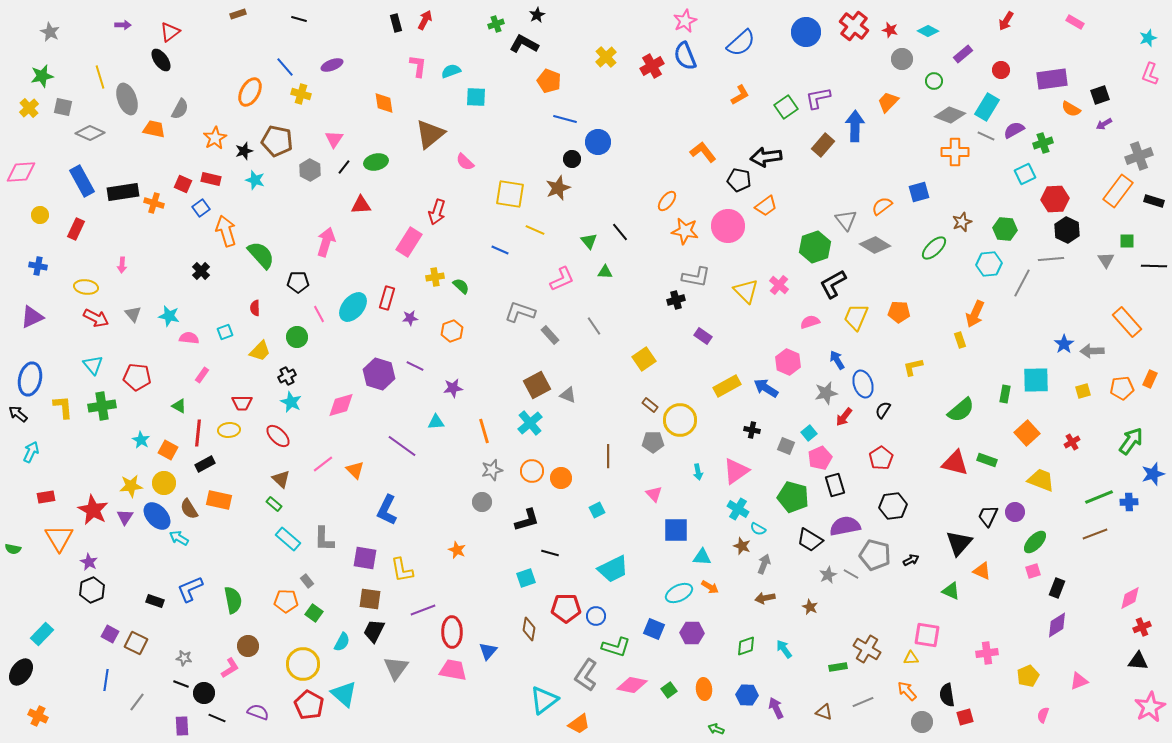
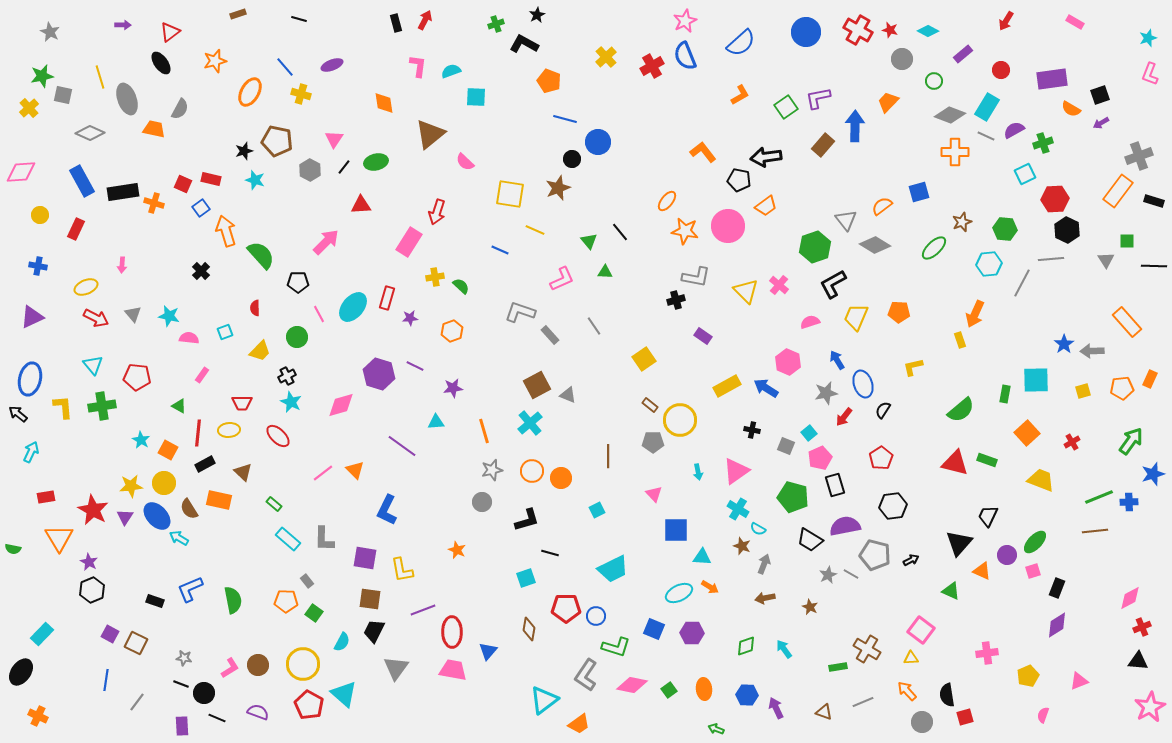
red cross at (854, 26): moved 4 px right, 4 px down; rotated 8 degrees counterclockwise
black ellipse at (161, 60): moved 3 px down
gray square at (63, 107): moved 12 px up
purple arrow at (1104, 124): moved 3 px left, 1 px up
orange star at (215, 138): moved 77 px up; rotated 15 degrees clockwise
pink arrow at (326, 242): rotated 28 degrees clockwise
yellow ellipse at (86, 287): rotated 30 degrees counterclockwise
pink line at (323, 464): moved 9 px down
brown triangle at (281, 479): moved 38 px left, 7 px up
purple circle at (1015, 512): moved 8 px left, 43 px down
brown line at (1095, 534): moved 3 px up; rotated 15 degrees clockwise
pink square at (927, 635): moved 6 px left, 5 px up; rotated 28 degrees clockwise
brown circle at (248, 646): moved 10 px right, 19 px down
